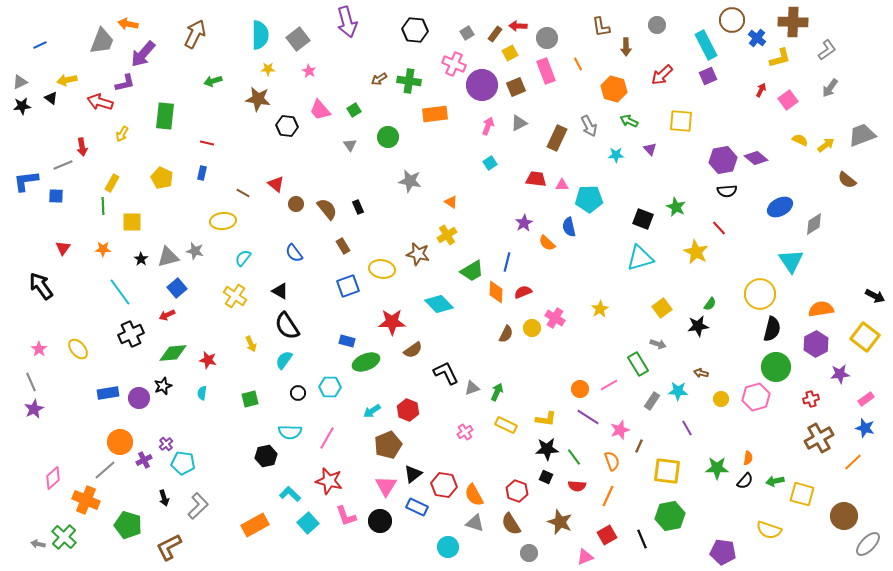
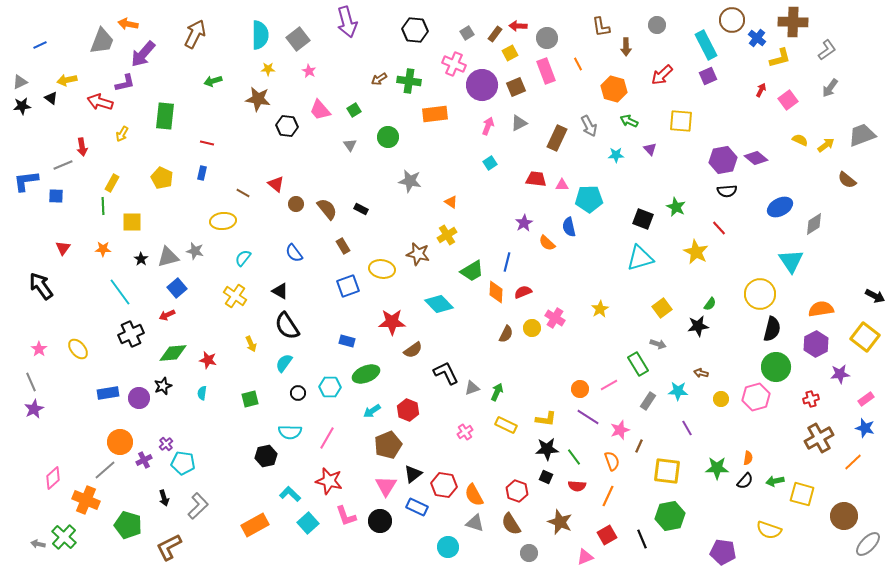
black rectangle at (358, 207): moved 3 px right, 2 px down; rotated 40 degrees counterclockwise
cyan semicircle at (284, 360): moved 3 px down
green ellipse at (366, 362): moved 12 px down
gray rectangle at (652, 401): moved 4 px left
